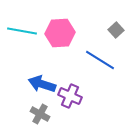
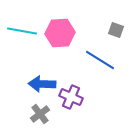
gray square: rotated 28 degrees counterclockwise
blue arrow: rotated 16 degrees counterclockwise
purple cross: moved 1 px right, 1 px down
gray cross: rotated 24 degrees clockwise
